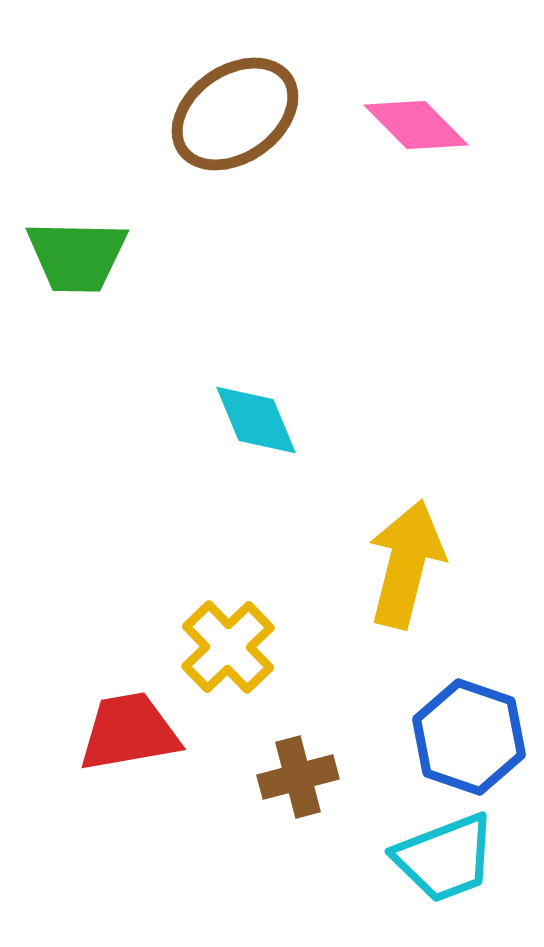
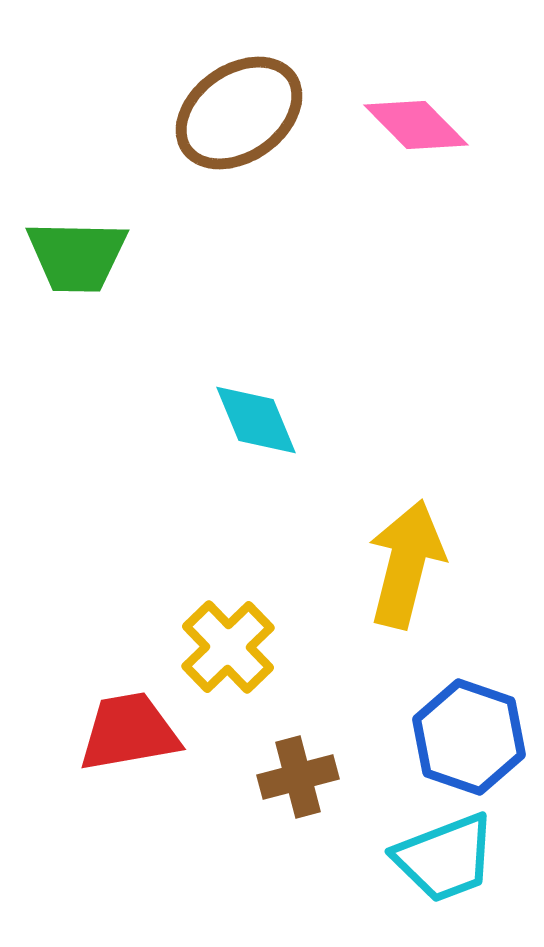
brown ellipse: moved 4 px right, 1 px up
